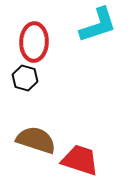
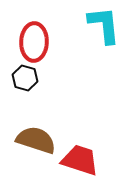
cyan L-shape: moved 6 px right; rotated 78 degrees counterclockwise
